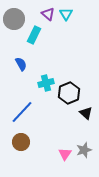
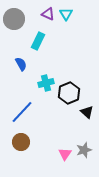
purple triangle: rotated 16 degrees counterclockwise
cyan rectangle: moved 4 px right, 6 px down
black triangle: moved 1 px right, 1 px up
